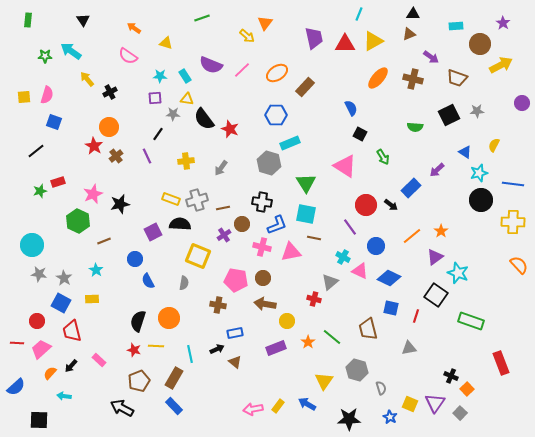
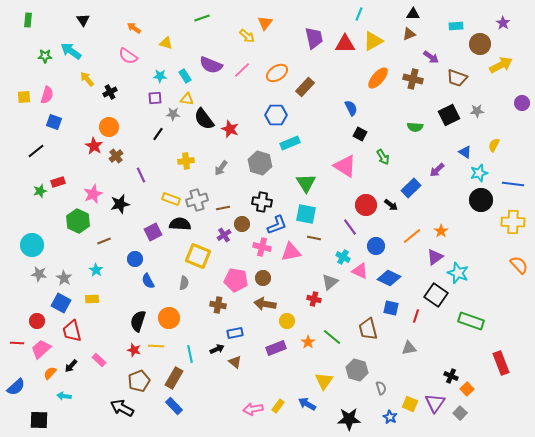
purple line at (147, 156): moved 6 px left, 19 px down
gray hexagon at (269, 163): moved 9 px left
